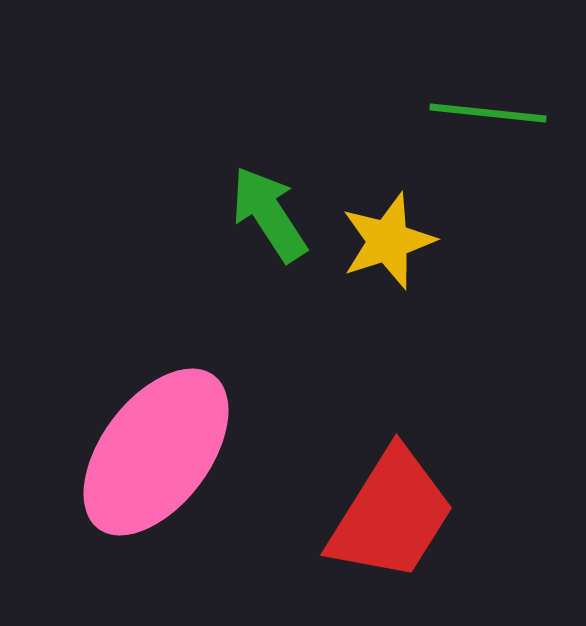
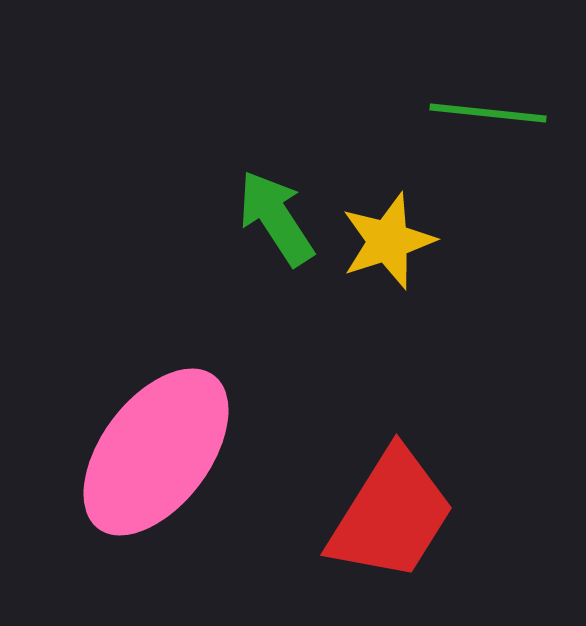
green arrow: moved 7 px right, 4 px down
